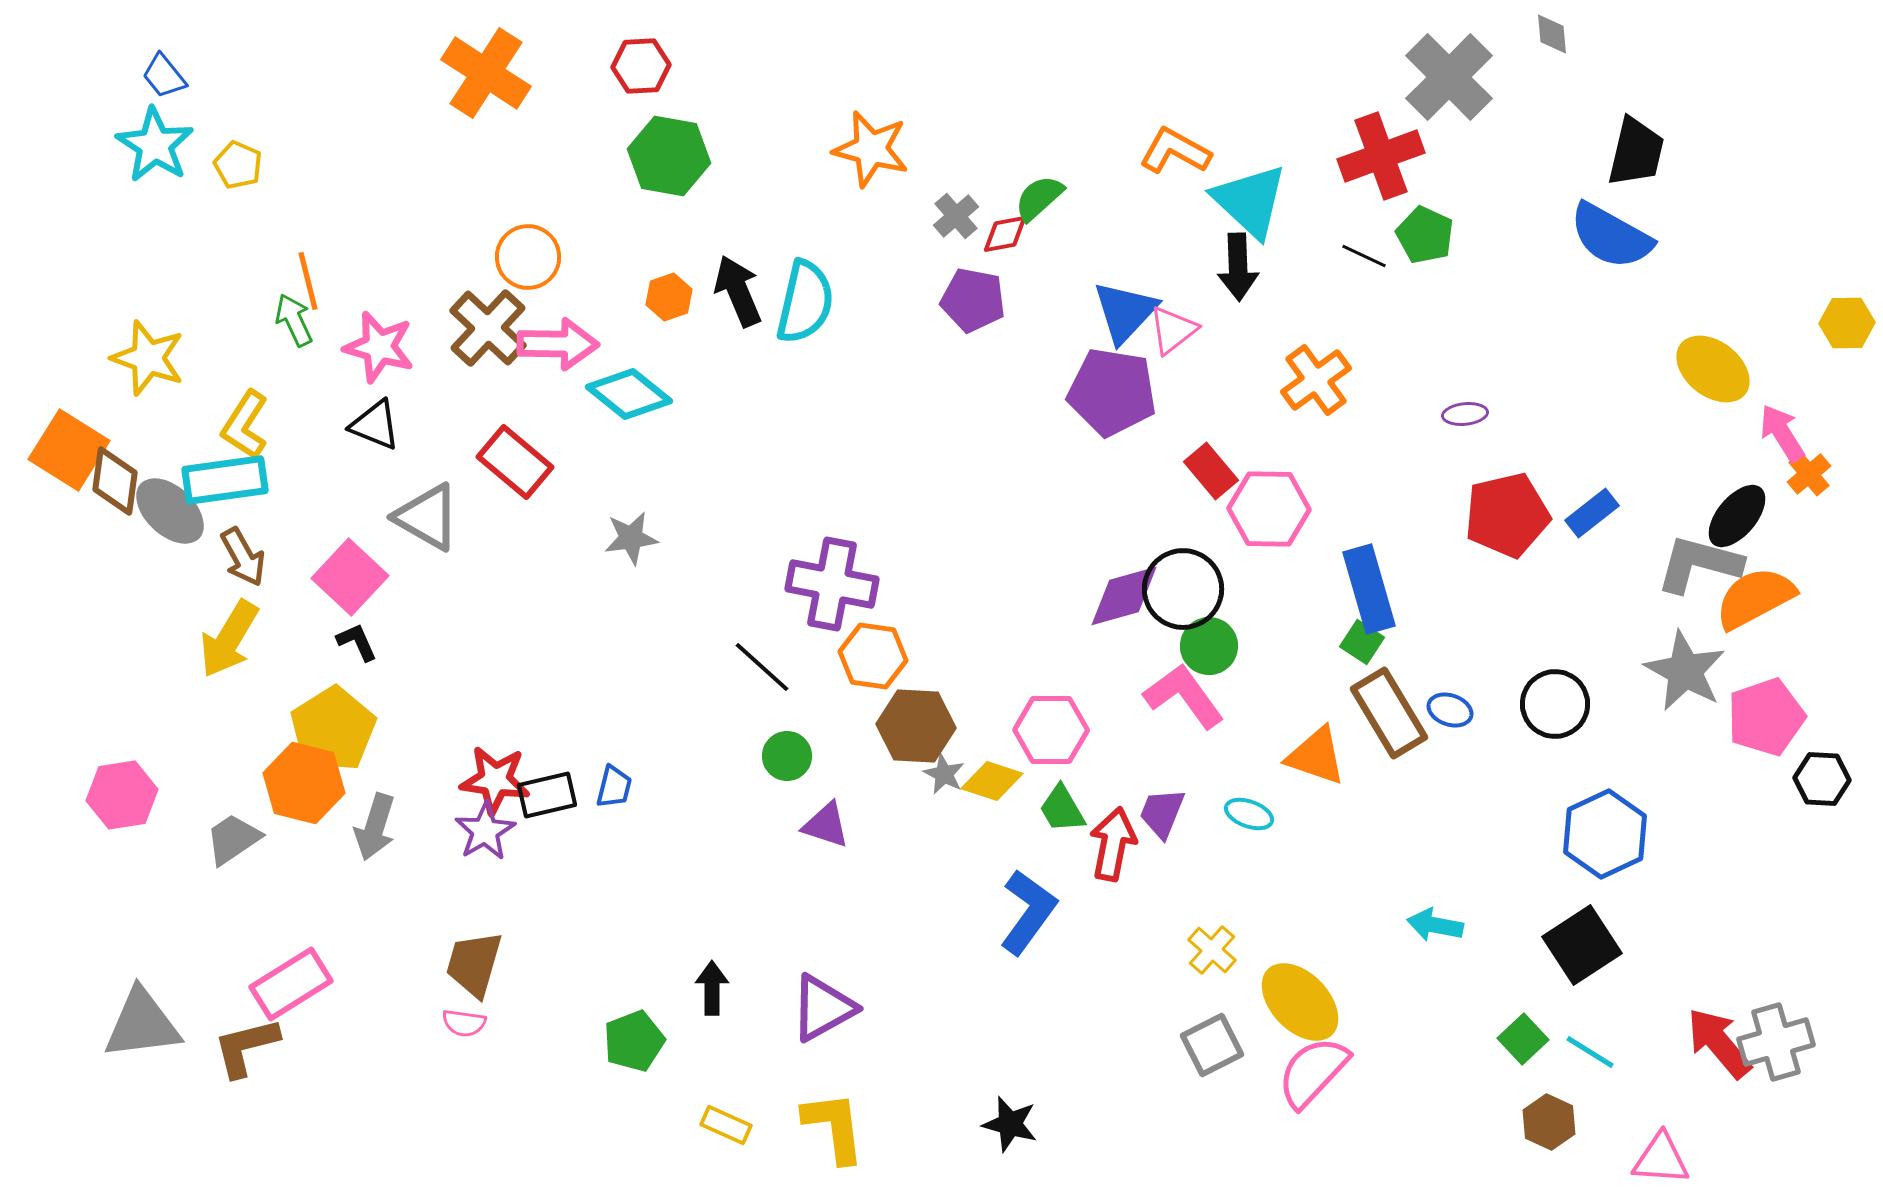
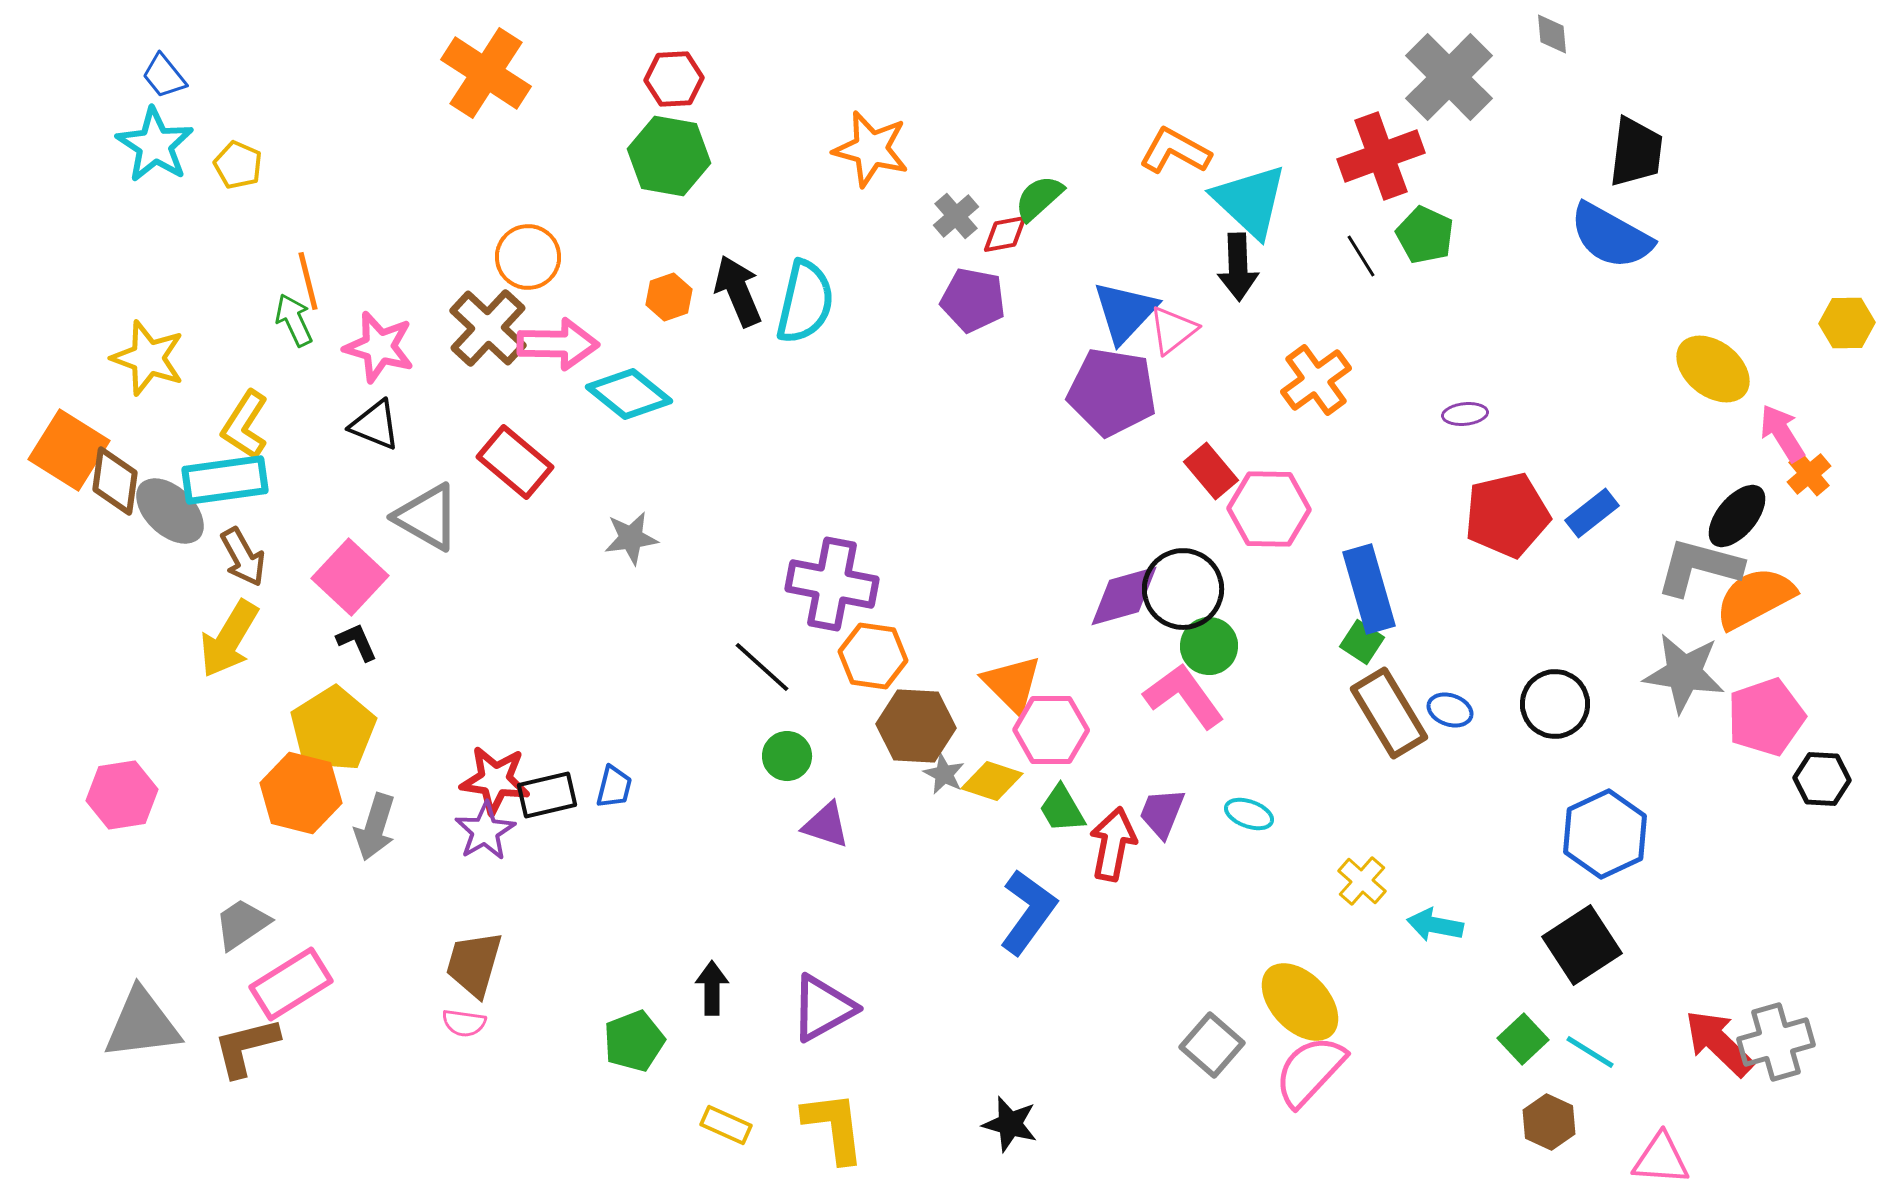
red hexagon at (641, 66): moved 33 px right, 13 px down
black trapezoid at (1636, 152): rotated 6 degrees counterclockwise
black line at (1364, 256): moved 3 px left; rotated 33 degrees clockwise
gray L-shape at (1699, 564): moved 3 px down
gray star at (1685, 671): moved 1 px left, 2 px down; rotated 20 degrees counterclockwise
orange triangle at (1316, 756): moved 304 px left, 72 px up; rotated 26 degrees clockwise
orange hexagon at (304, 783): moved 3 px left, 10 px down
gray trapezoid at (233, 839): moved 9 px right, 85 px down
yellow cross at (1212, 950): moved 150 px right, 69 px up
red arrow at (1719, 1043): rotated 6 degrees counterclockwise
gray square at (1212, 1045): rotated 22 degrees counterclockwise
pink semicircle at (1313, 1072): moved 3 px left, 1 px up
